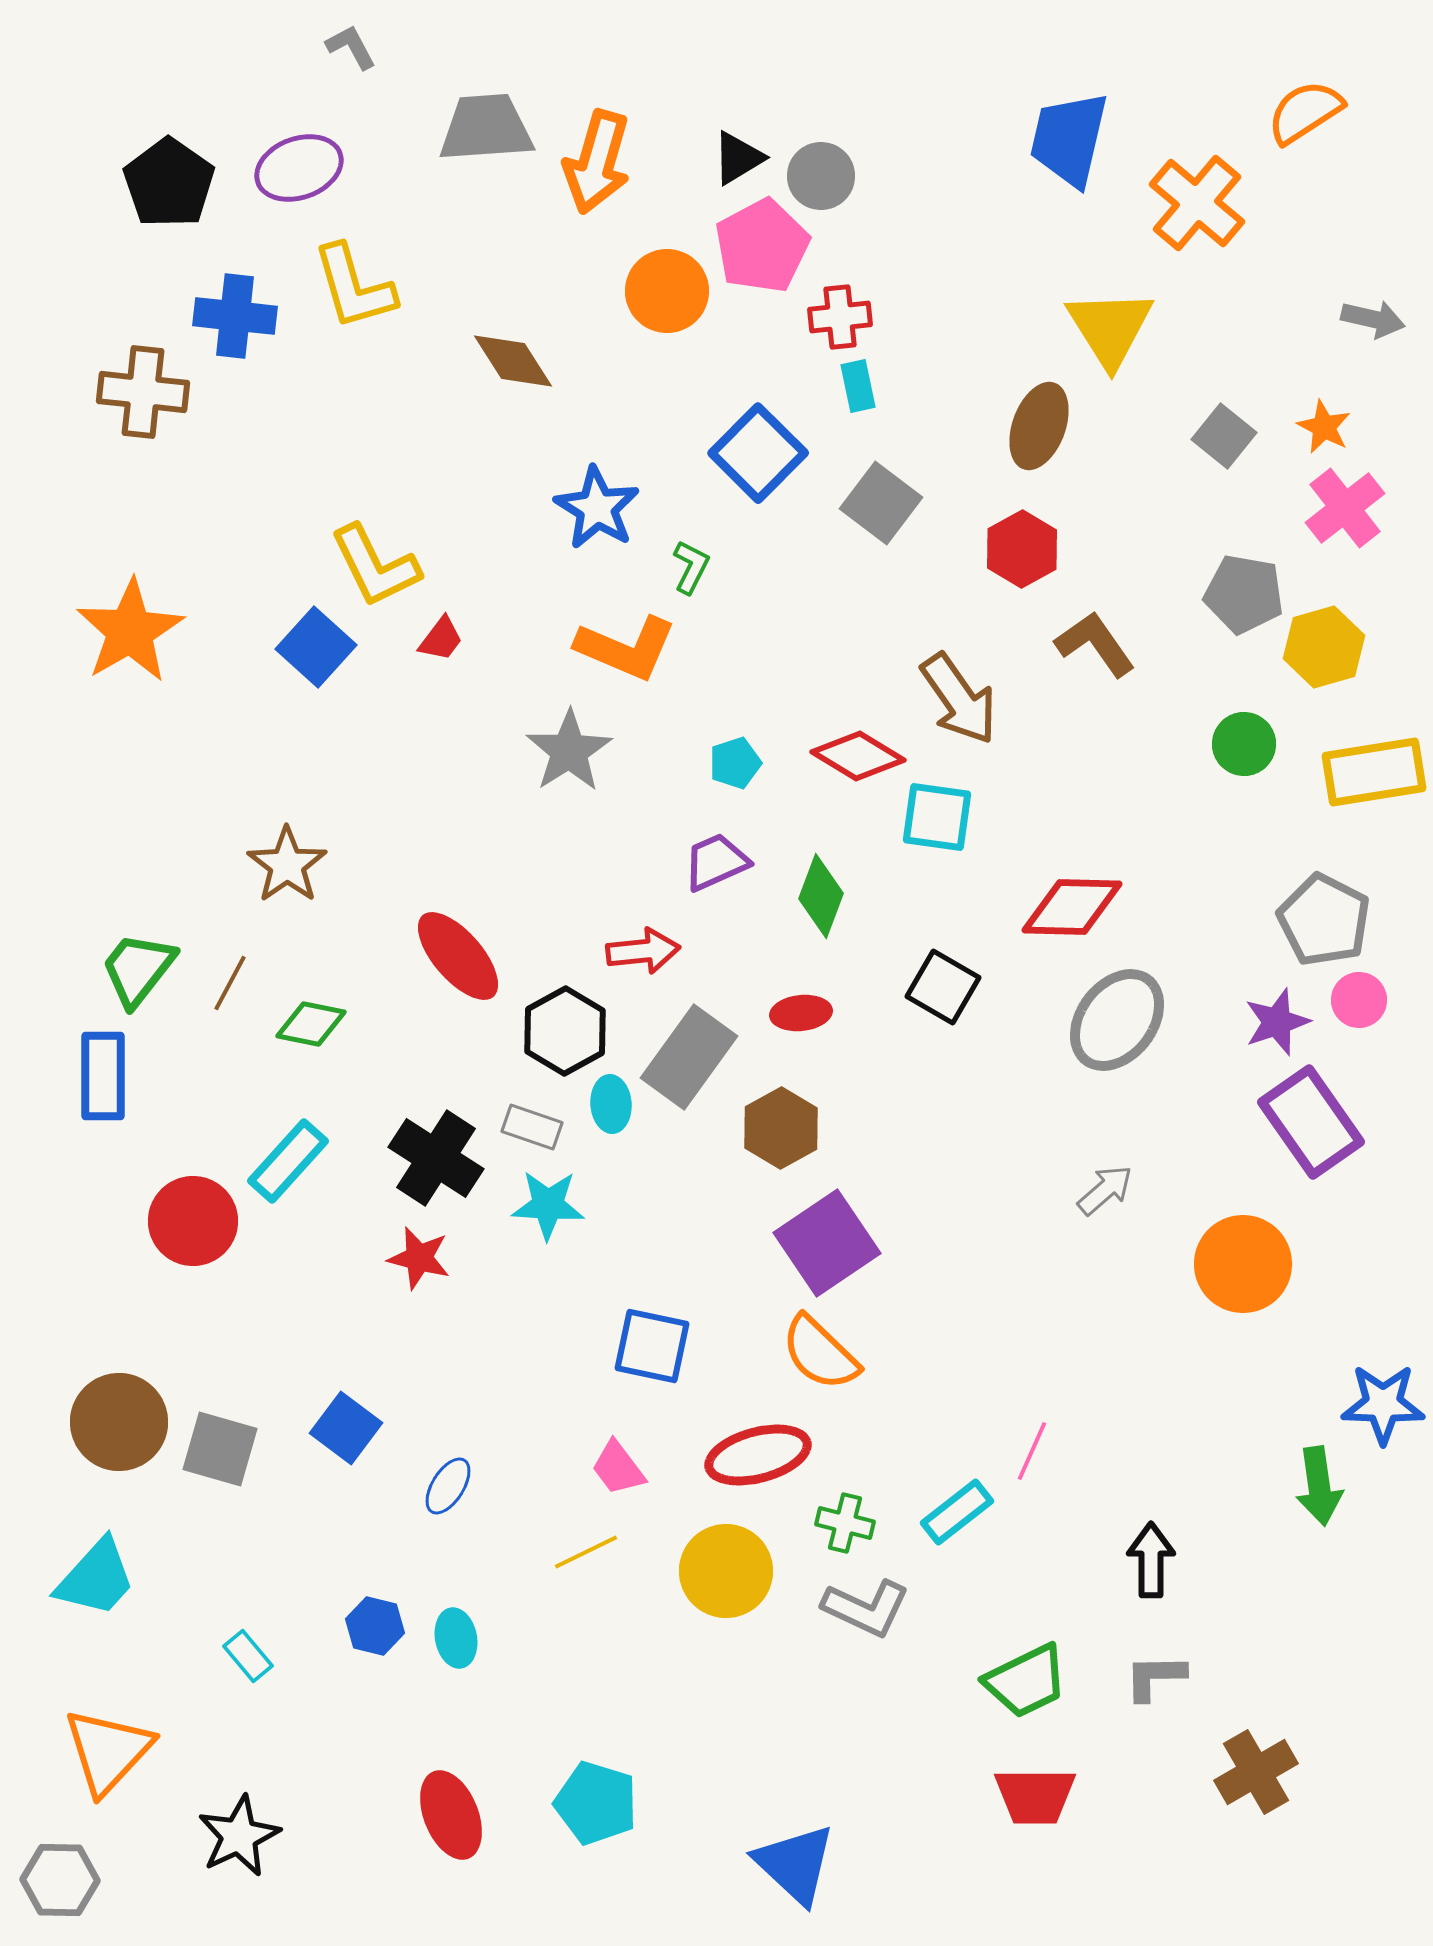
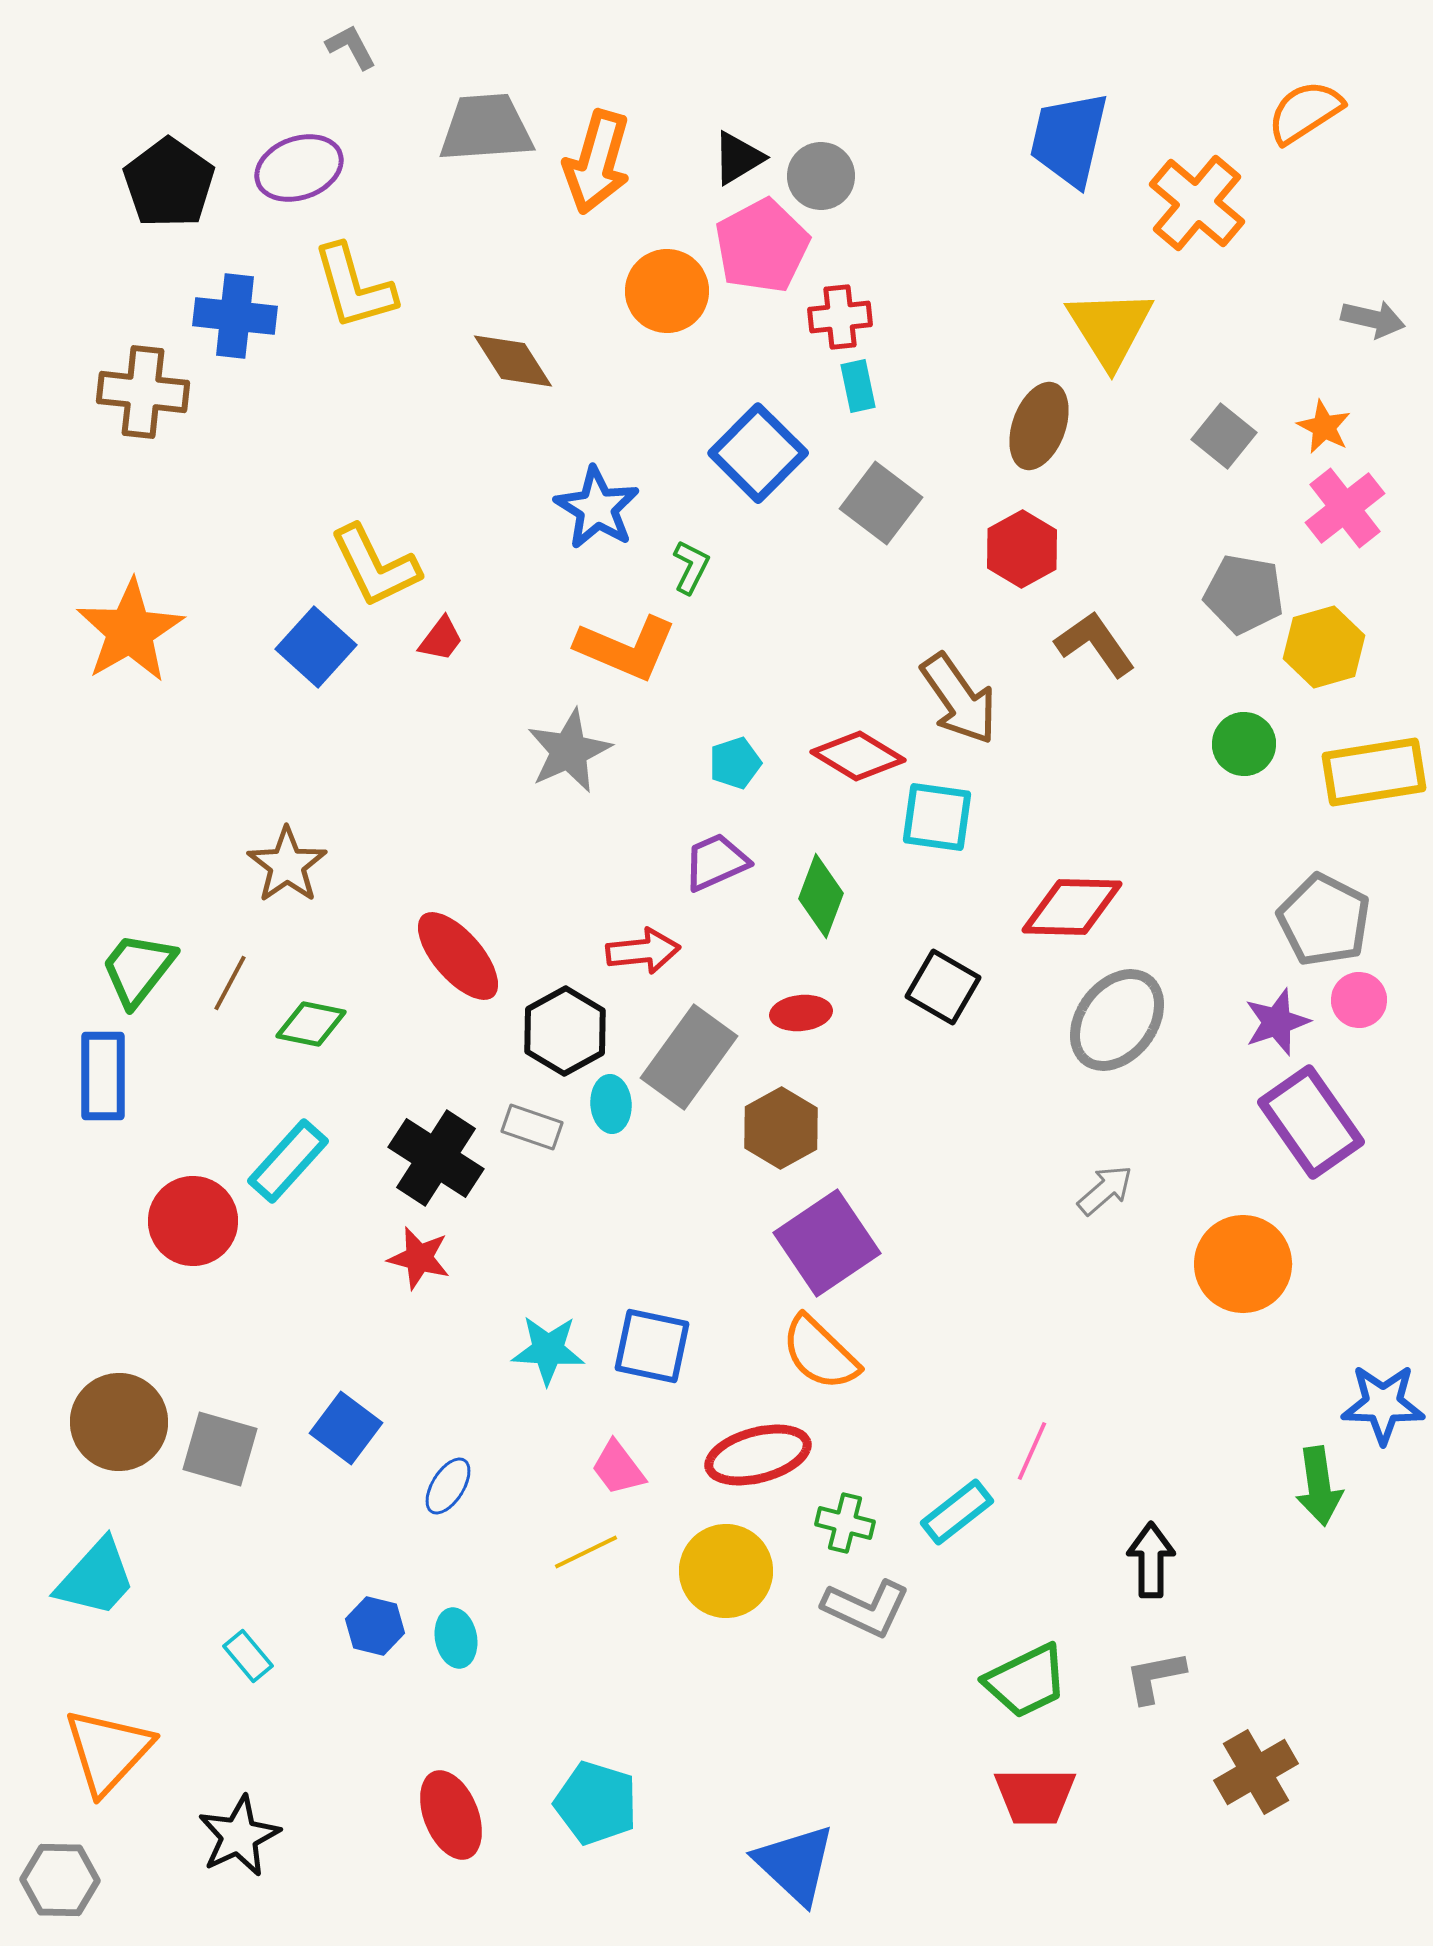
gray star at (569, 751): rotated 8 degrees clockwise
cyan star at (548, 1205): moved 145 px down
gray L-shape at (1155, 1677): rotated 10 degrees counterclockwise
